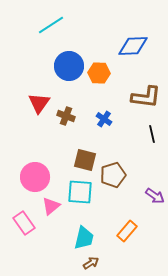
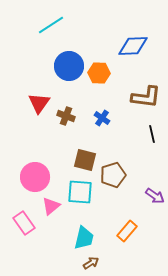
blue cross: moved 2 px left, 1 px up
